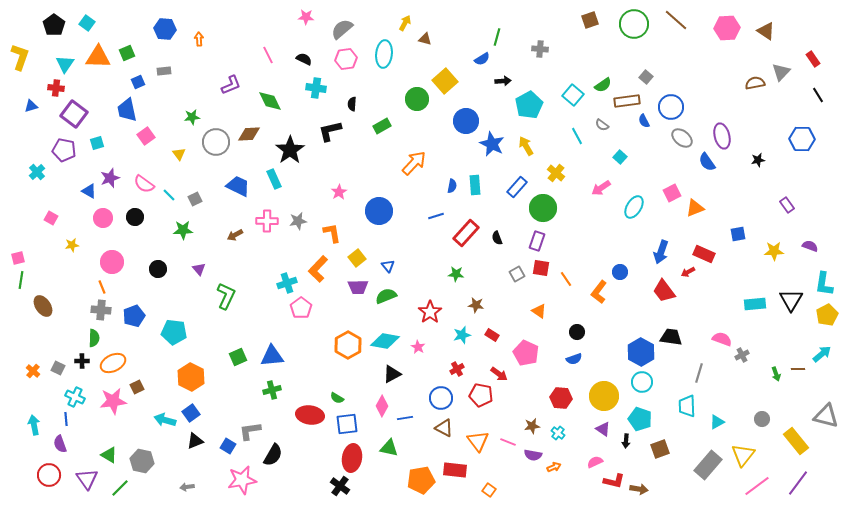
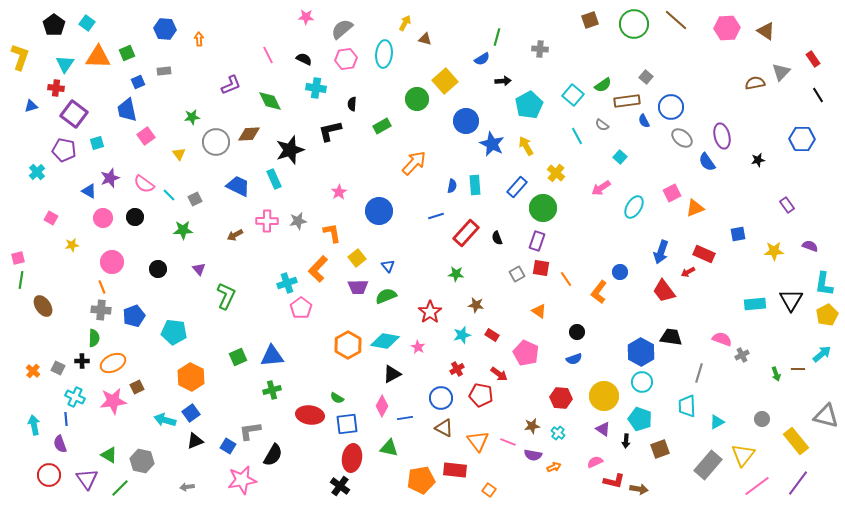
black star at (290, 150): rotated 16 degrees clockwise
